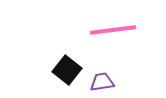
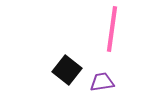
pink line: moved 1 px left, 1 px up; rotated 75 degrees counterclockwise
